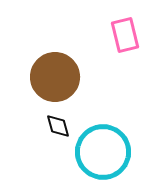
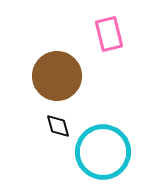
pink rectangle: moved 16 px left, 1 px up
brown circle: moved 2 px right, 1 px up
